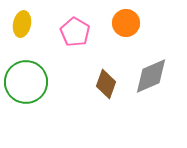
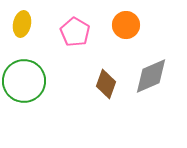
orange circle: moved 2 px down
green circle: moved 2 px left, 1 px up
